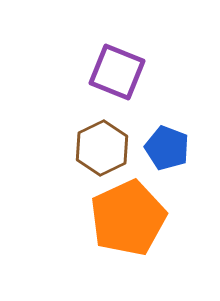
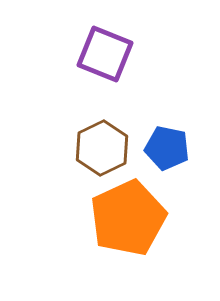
purple square: moved 12 px left, 18 px up
blue pentagon: rotated 9 degrees counterclockwise
